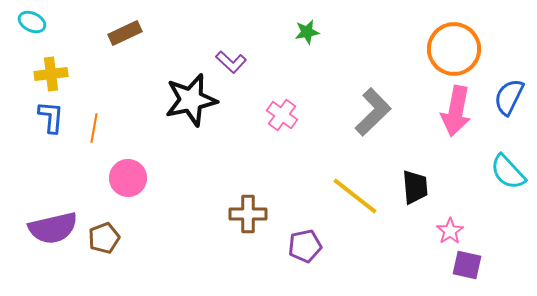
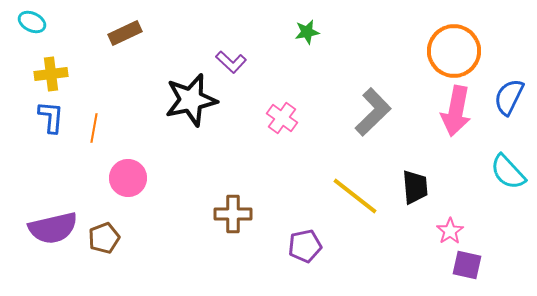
orange circle: moved 2 px down
pink cross: moved 3 px down
brown cross: moved 15 px left
